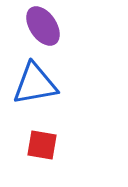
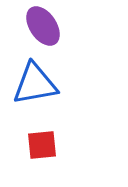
red square: rotated 16 degrees counterclockwise
